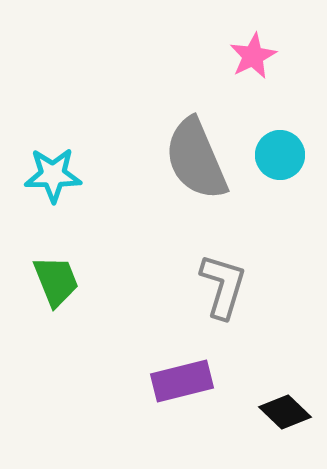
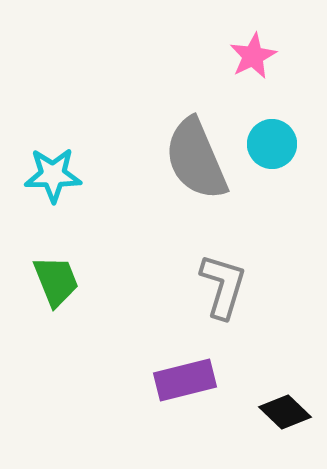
cyan circle: moved 8 px left, 11 px up
purple rectangle: moved 3 px right, 1 px up
